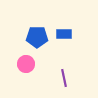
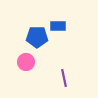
blue rectangle: moved 6 px left, 8 px up
pink circle: moved 2 px up
